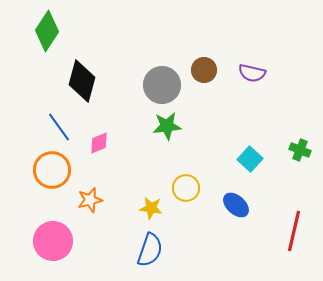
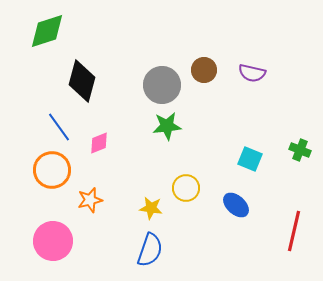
green diamond: rotated 39 degrees clockwise
cyan square: rotated 20 degrees counterclockwise
